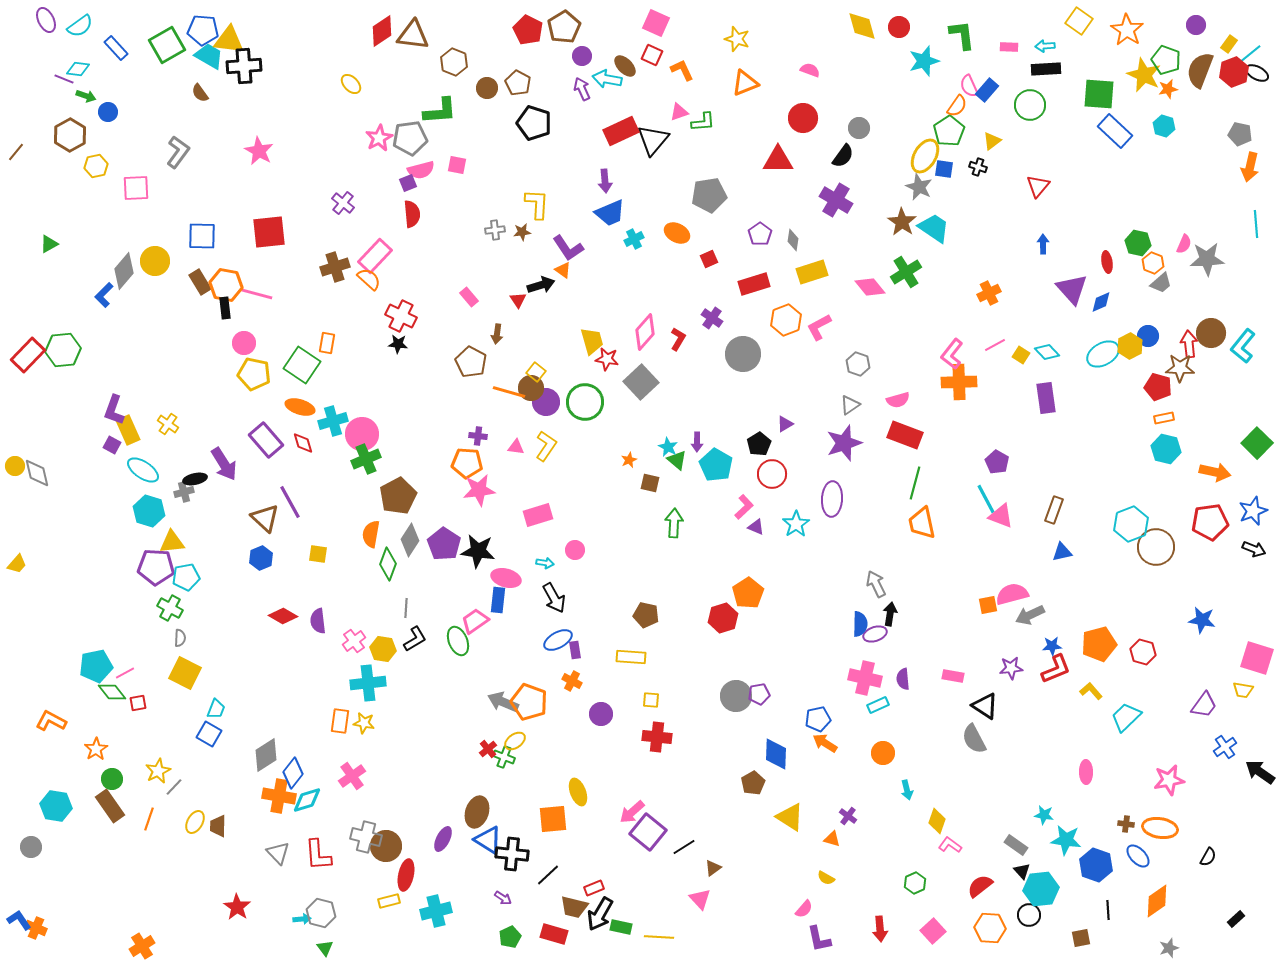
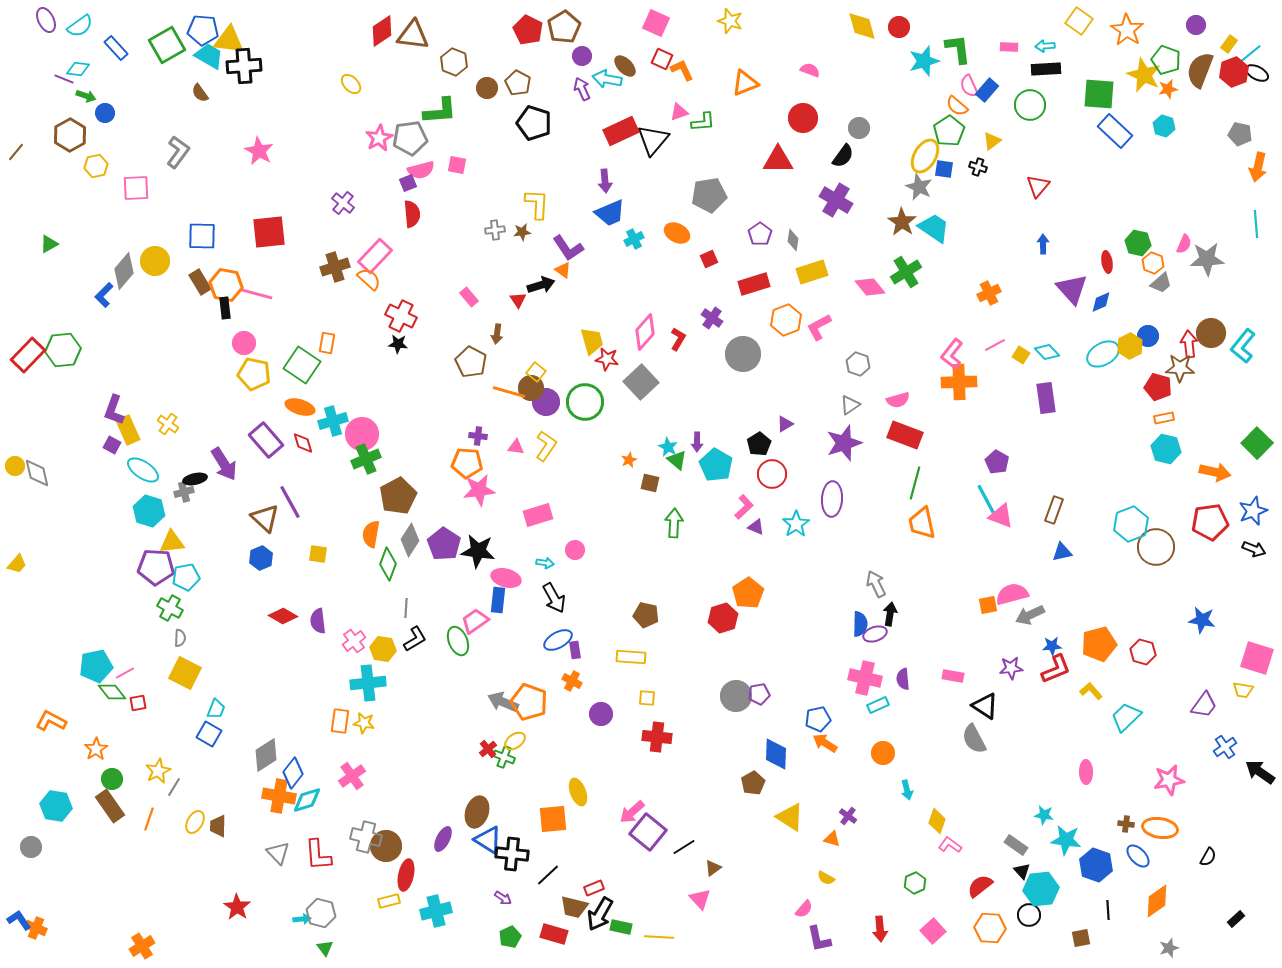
green L-shape at (962, 35): moved 4 px left, 14 px down
yellow star at (737, 39): moved 7 px left, 18 px up
red square at (652, 55): moved 10 px right, 4 px down
orange semicircle at (957, 106): rotated 95 degrees clockwise
blue circle at (108, 112): moved 3 px left, 1 px down
orange arrow at (1250, 167): moved 8 px right
yellow square at (651, 700): moved 4 px left, 2 px up
gray line at (174, 787): rotated 12 degrees counterclockwise
